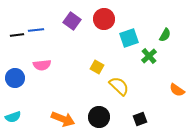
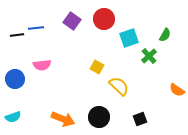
blue line: moved 2 px up
blue circle: moved 1 px down
